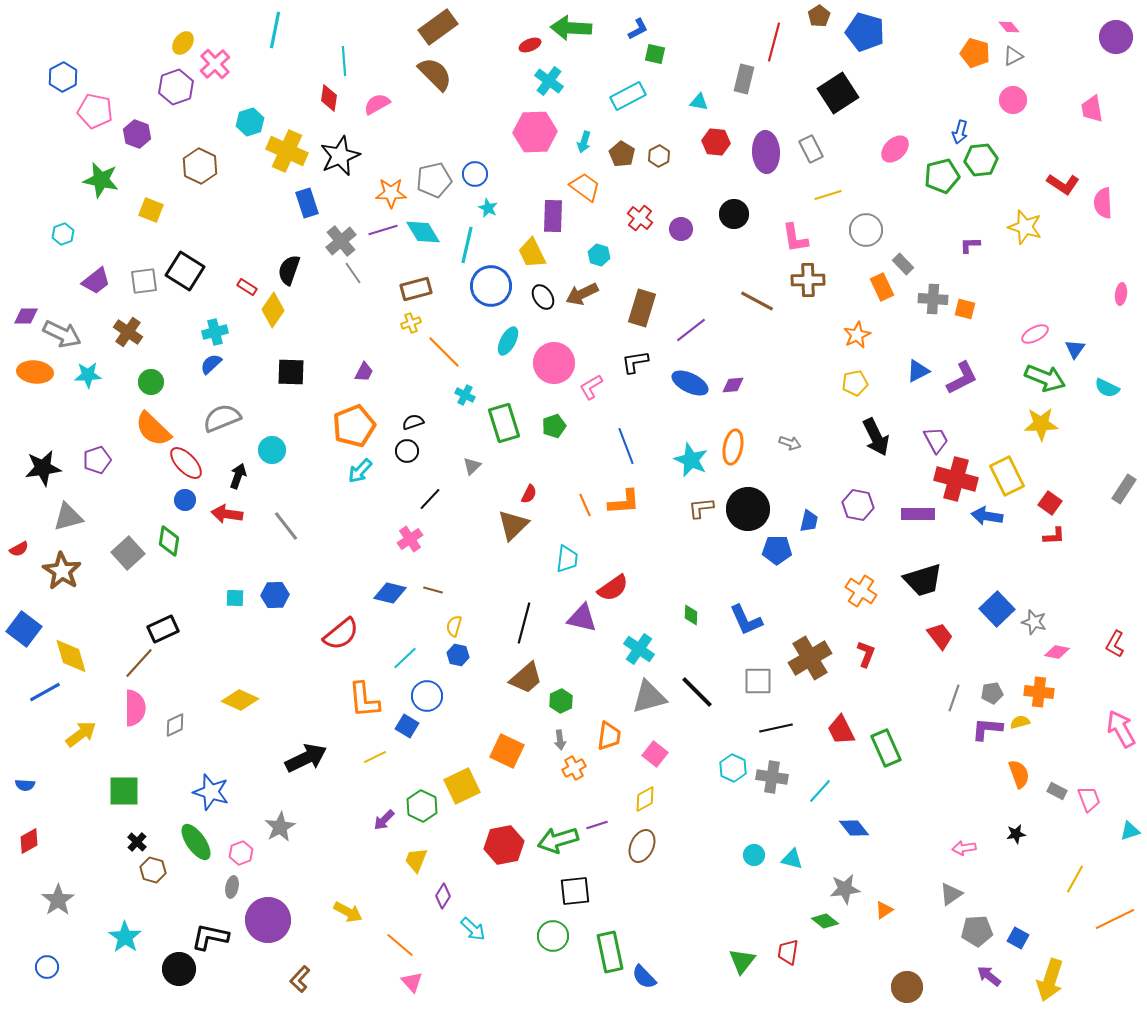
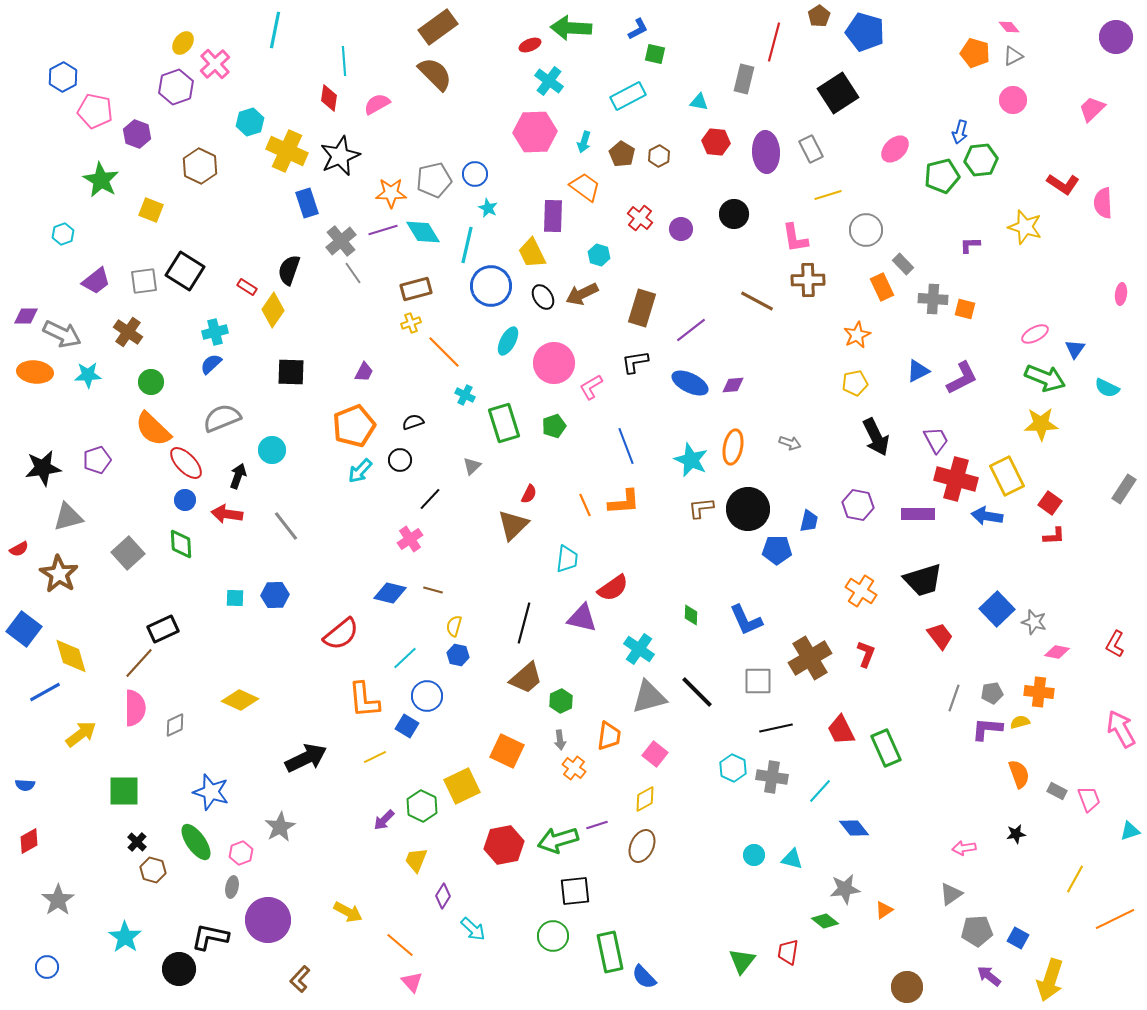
pink trapezoid at (1092, 109): rotated 56 degrees clockwise
green star at (101, 180): rotated 18 degrees clockwise
black circle at (407, 451): moved 7 px left, 9 px down
green diamond at (169, 541): moved 12 px right, 3 px down; rotated 12 degrees counterclockwise
brown star at (62, 571): moved 3 px left, 3 px down
orange cross at (574, 768): rotated 25 degrees counterclockwise
